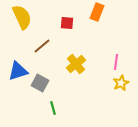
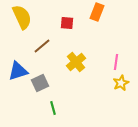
yellow cross: moved 2 px up
gray square: rotated 36 degrees clockwise
